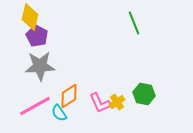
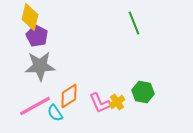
green hexagon: moved 1 px left, 2 px up
cyan semicircle: moved 4 px left
